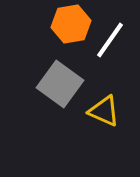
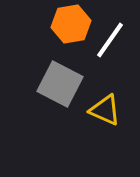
gray square: rotated 9 degrees counterclockwise
yellow triangle: moved 1 px right, 1 px up
